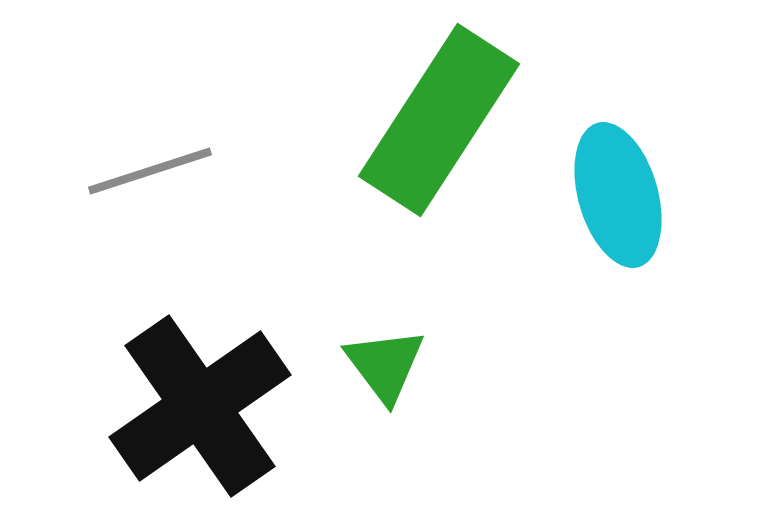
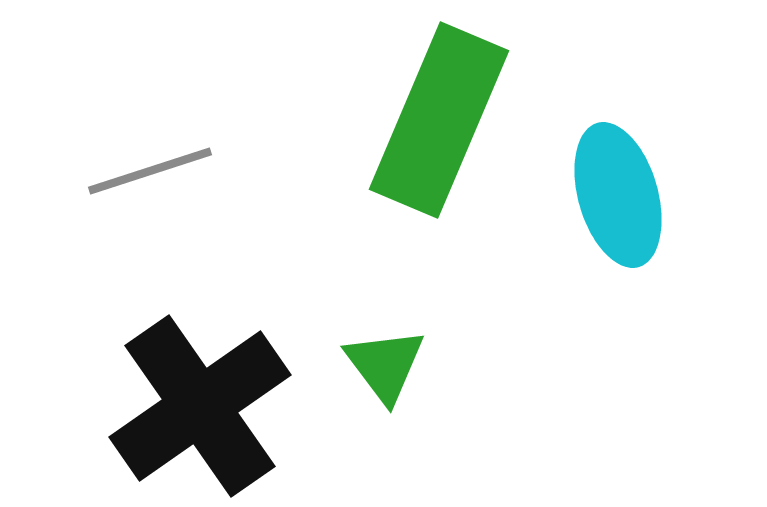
green rectangle: rotated 10 degrees counterclockwise
